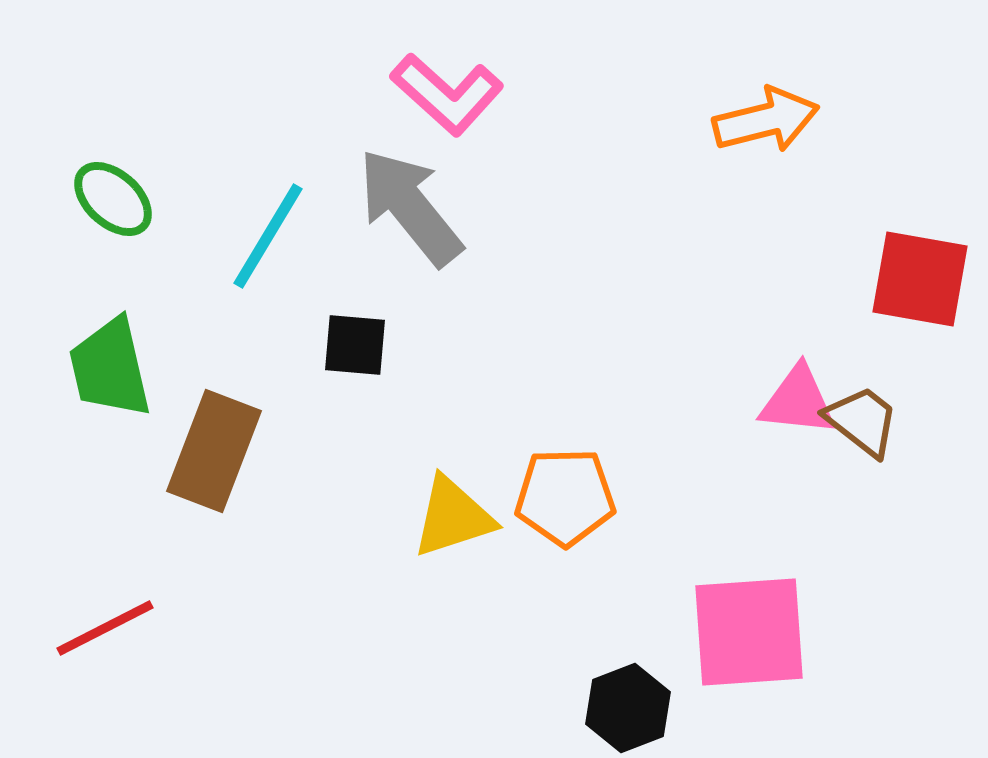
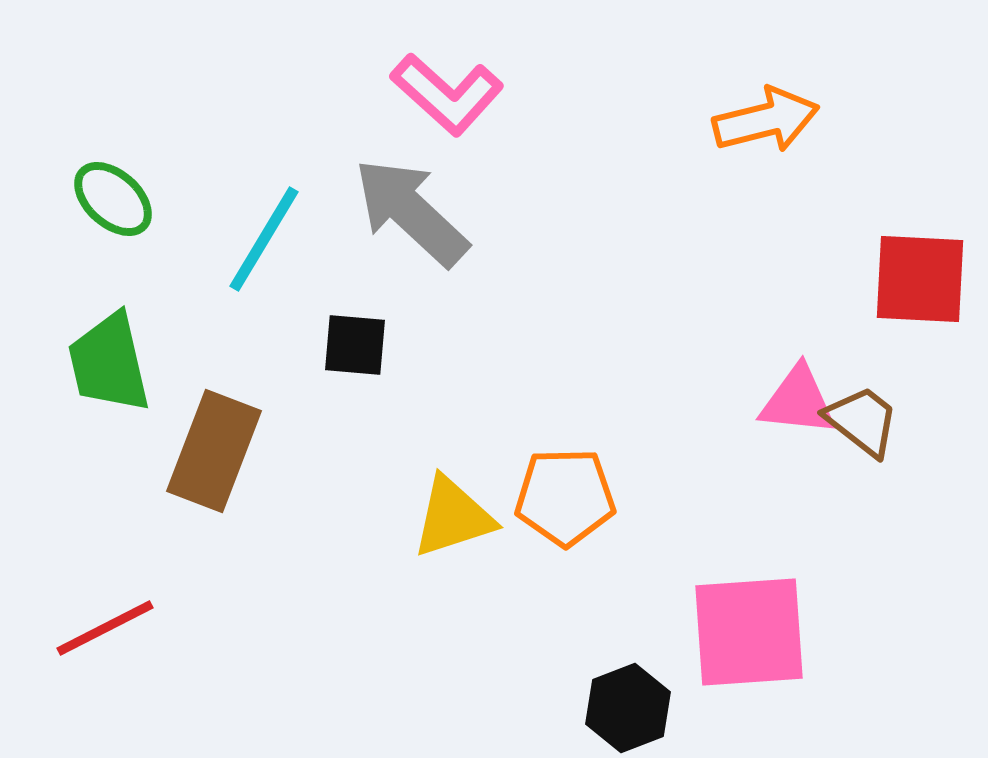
gray arrow: moved 1 px right, 5 px down; rotated 8 degrees counterclockwise
cyan line: moved 4 px left, 3 px down
red square: rotated 7 degrees counterclockwise
green trapezoid: moved 1 px left, 5 px up
